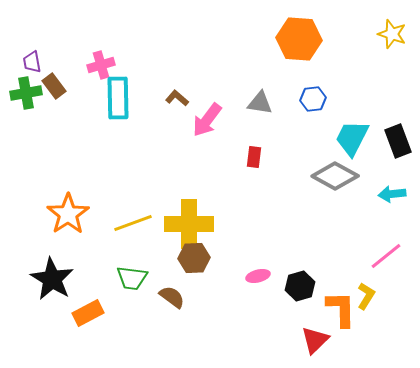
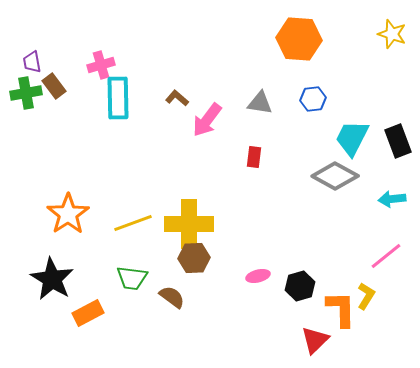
cyan arrow: moved 5 px down
